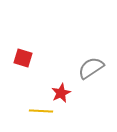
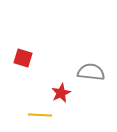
gray semicircle: moved 4 px down; rotated 40 degrees clockwise
yellow line: moved 1 px left, 4 px down
